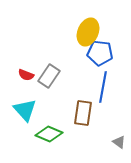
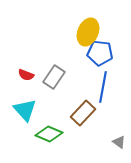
gray rectangle: moved 5 px right, 1 px down
brown rectangle: rotated 35 degrees clockwise
